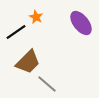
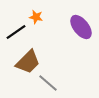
orange star: rotated 16 degrees counterclockwise
purple ellipse: moved 4 px down
gray line: moved 1 px right, 1 px up
